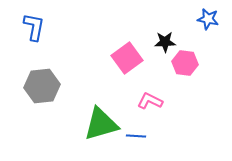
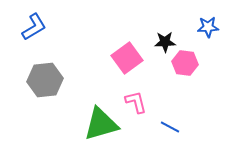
blue star: moved 8 px down; rotated 15 degrees counterclockwise
blue L-shape: rotated 48 degrees clockwise
gray hexagon: moved 3 px right, 6 px up
pink L-shape: moved 14 px left, 1 px down; rotated 50 degrees clockwise
blue line: moved 34 px right, 9 px up; rotated 24 degrees clockwise
